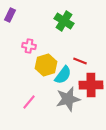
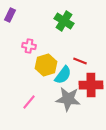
gray star: rotated 20 degrees clockwise
